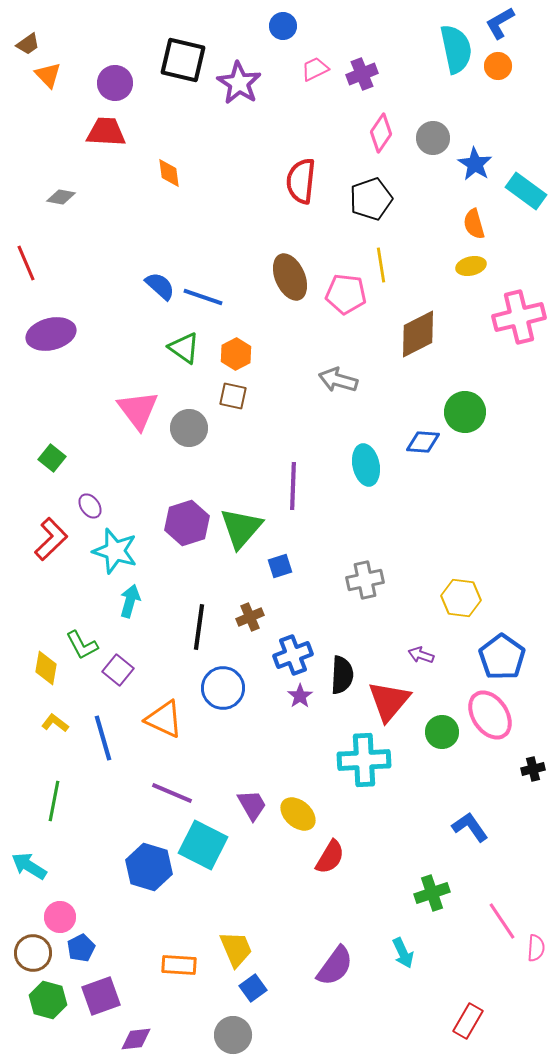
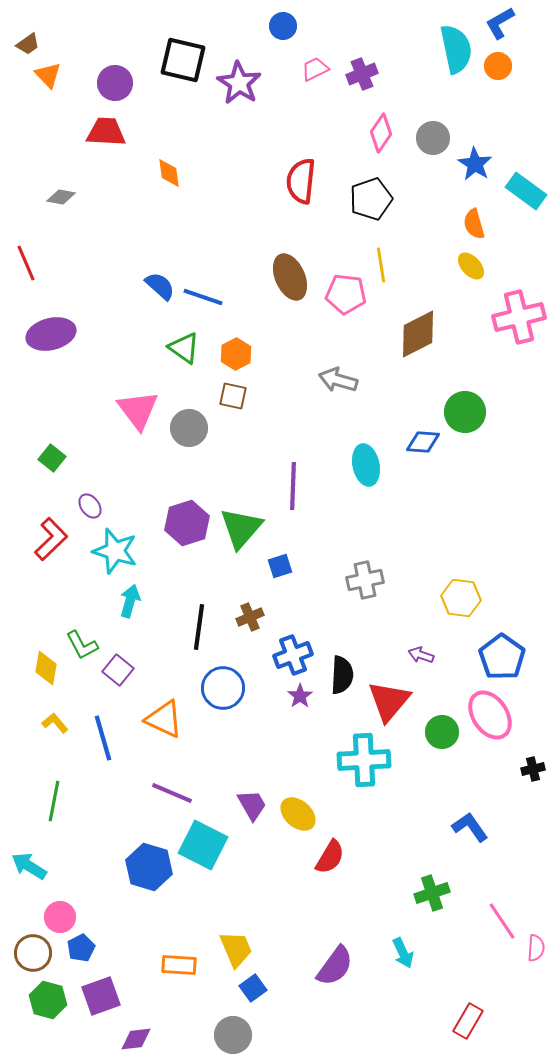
yellow ellipse at (471, 266): rotated 60 degrees clockwise
yellow L-shape at (55, 723): rotated 12 degrees clockwise
